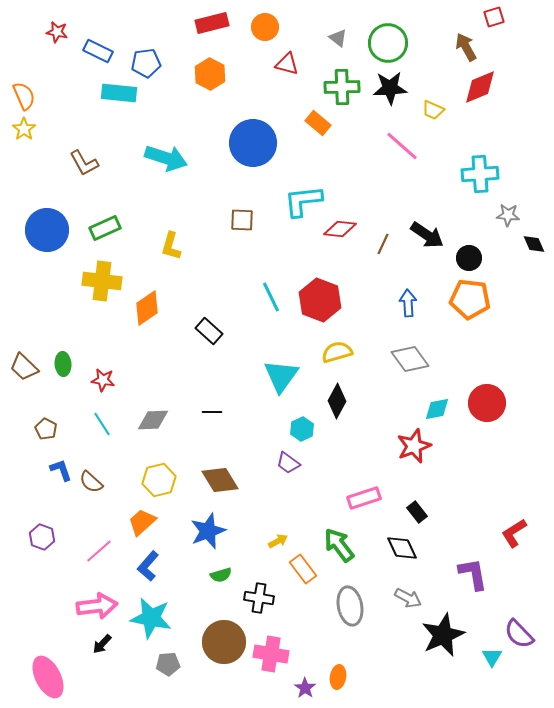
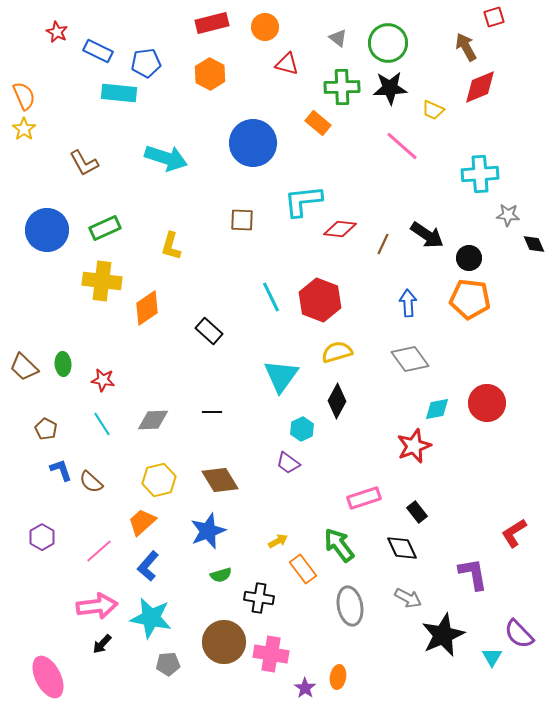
red star at (57, 32): rotated 15 degrees clockwise
purple hexagon at (42, 537): rotated 10 degrees clockwise
